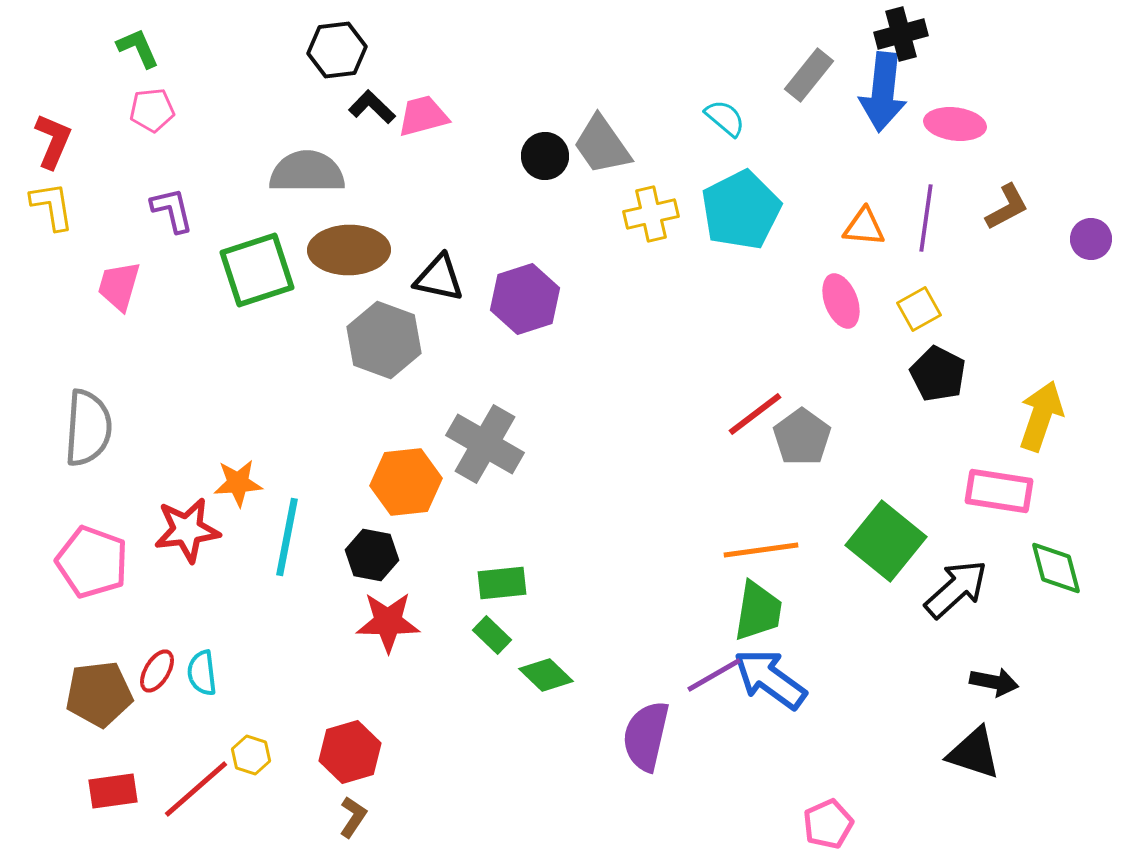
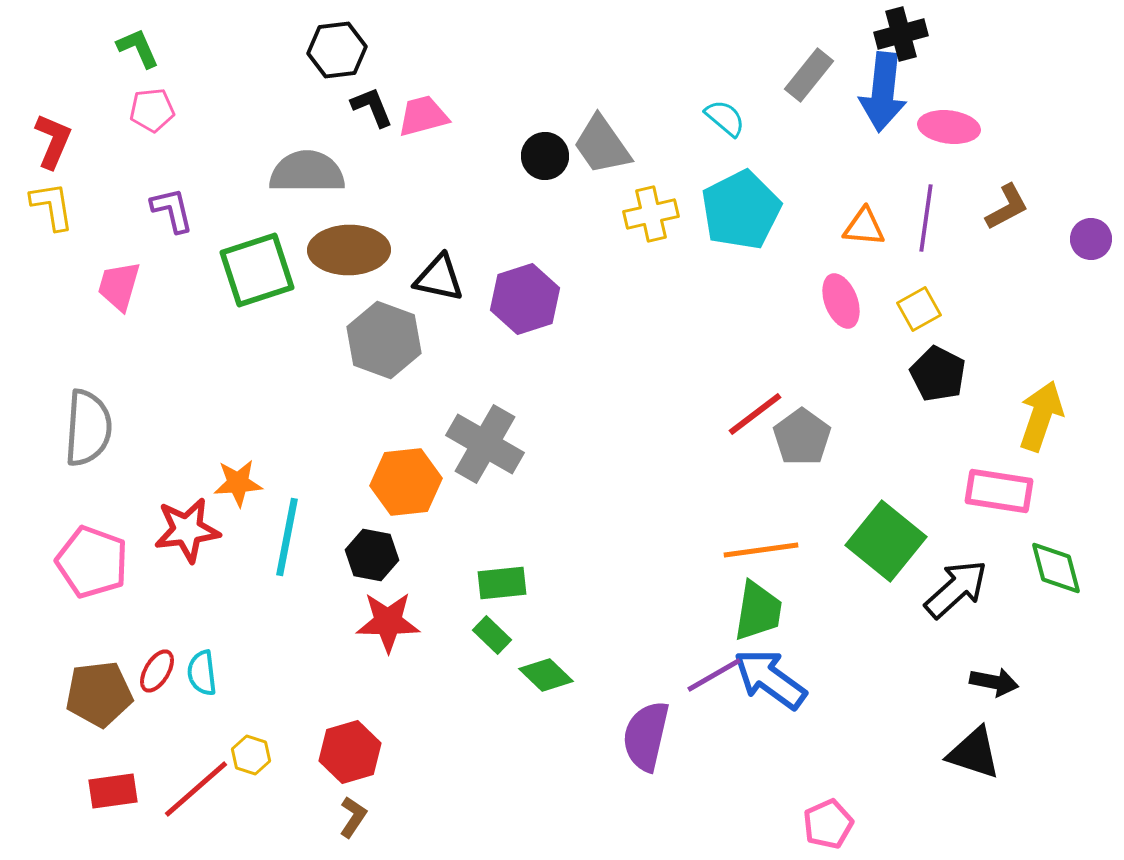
black L-shape at (372, 107): rotated 24 degrees clockwise
pink ellipse at (955, 124): moved 6 px left, 3 px down
